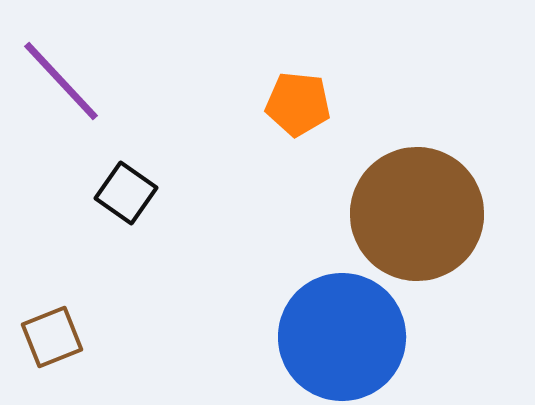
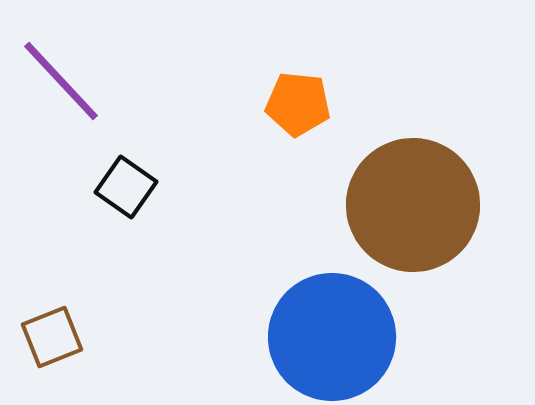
black square: moved 6 px up
brown circle: moved 4 px left, 9 px up
blue circle: moved 10 px left
